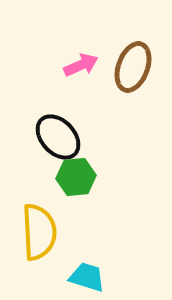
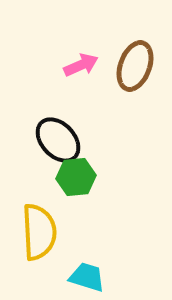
brown ellipse: moved 2 px right, 1 px up
black ellipse: moved 3 px down
